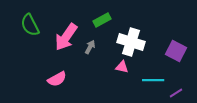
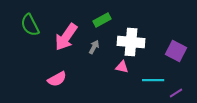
white cross: rotated 12 degrees counterclockwise
gray arrow: moved 4 px right
